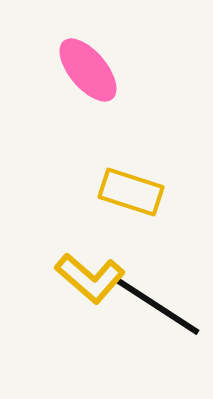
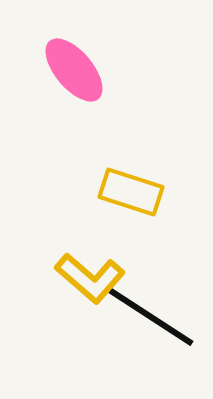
pink ellipse: moved 14 px left
black line: moved 6 px left, 11 px down
